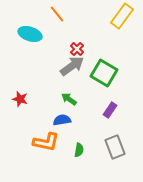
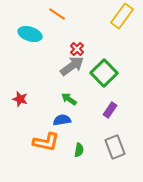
orange line: rotated 18 degrees counterclockwise
green square: rotated 16 degrees clockwise
